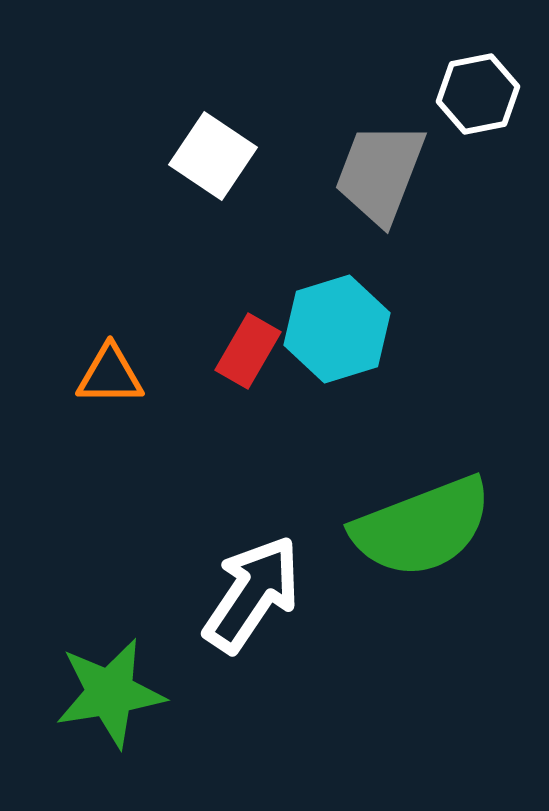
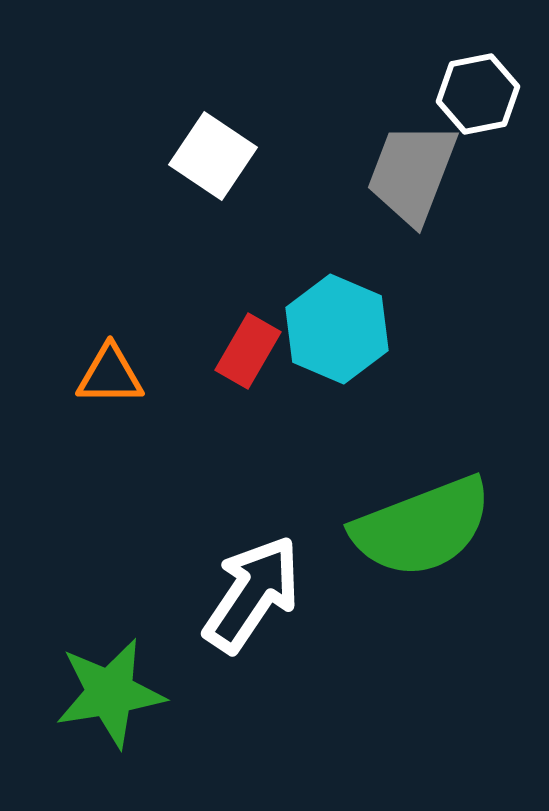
gray trapezoid: moved 32 px right
cyan hexagon: rotated 20 degrees counterclockwise
